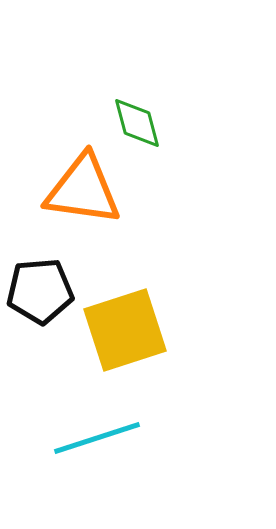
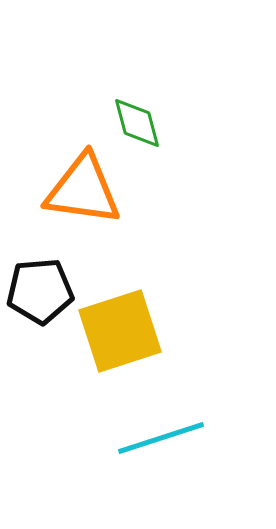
yellow square: moved 5 px left, 1 px down
cyan line: moved 64 px right
